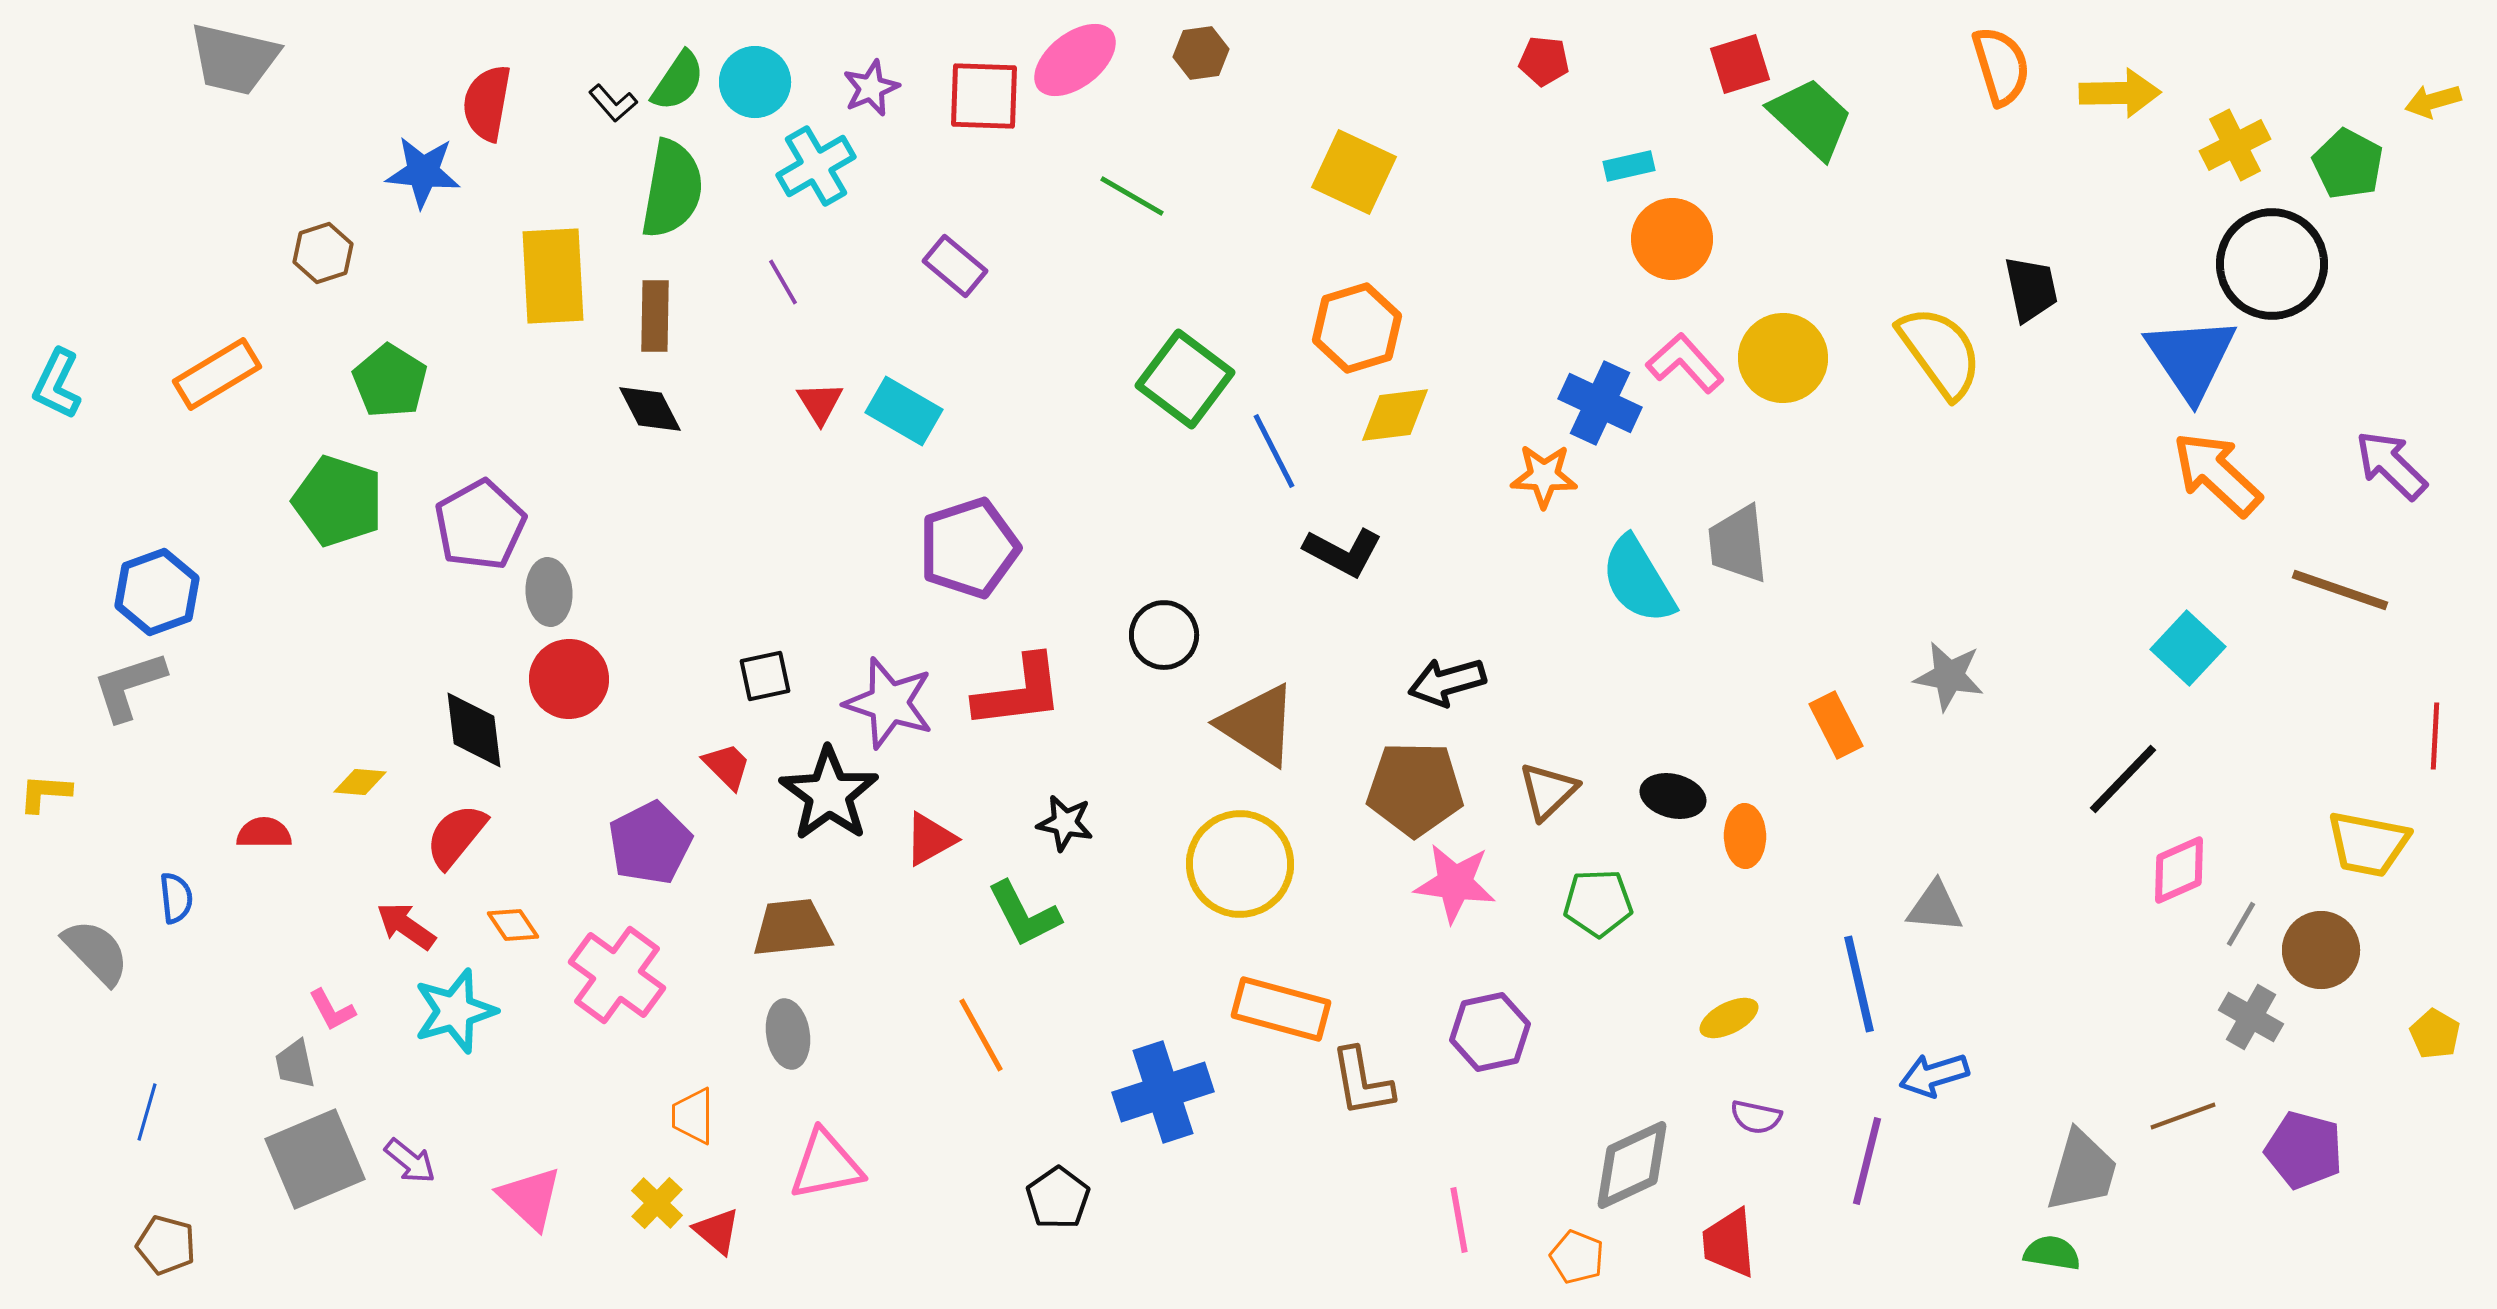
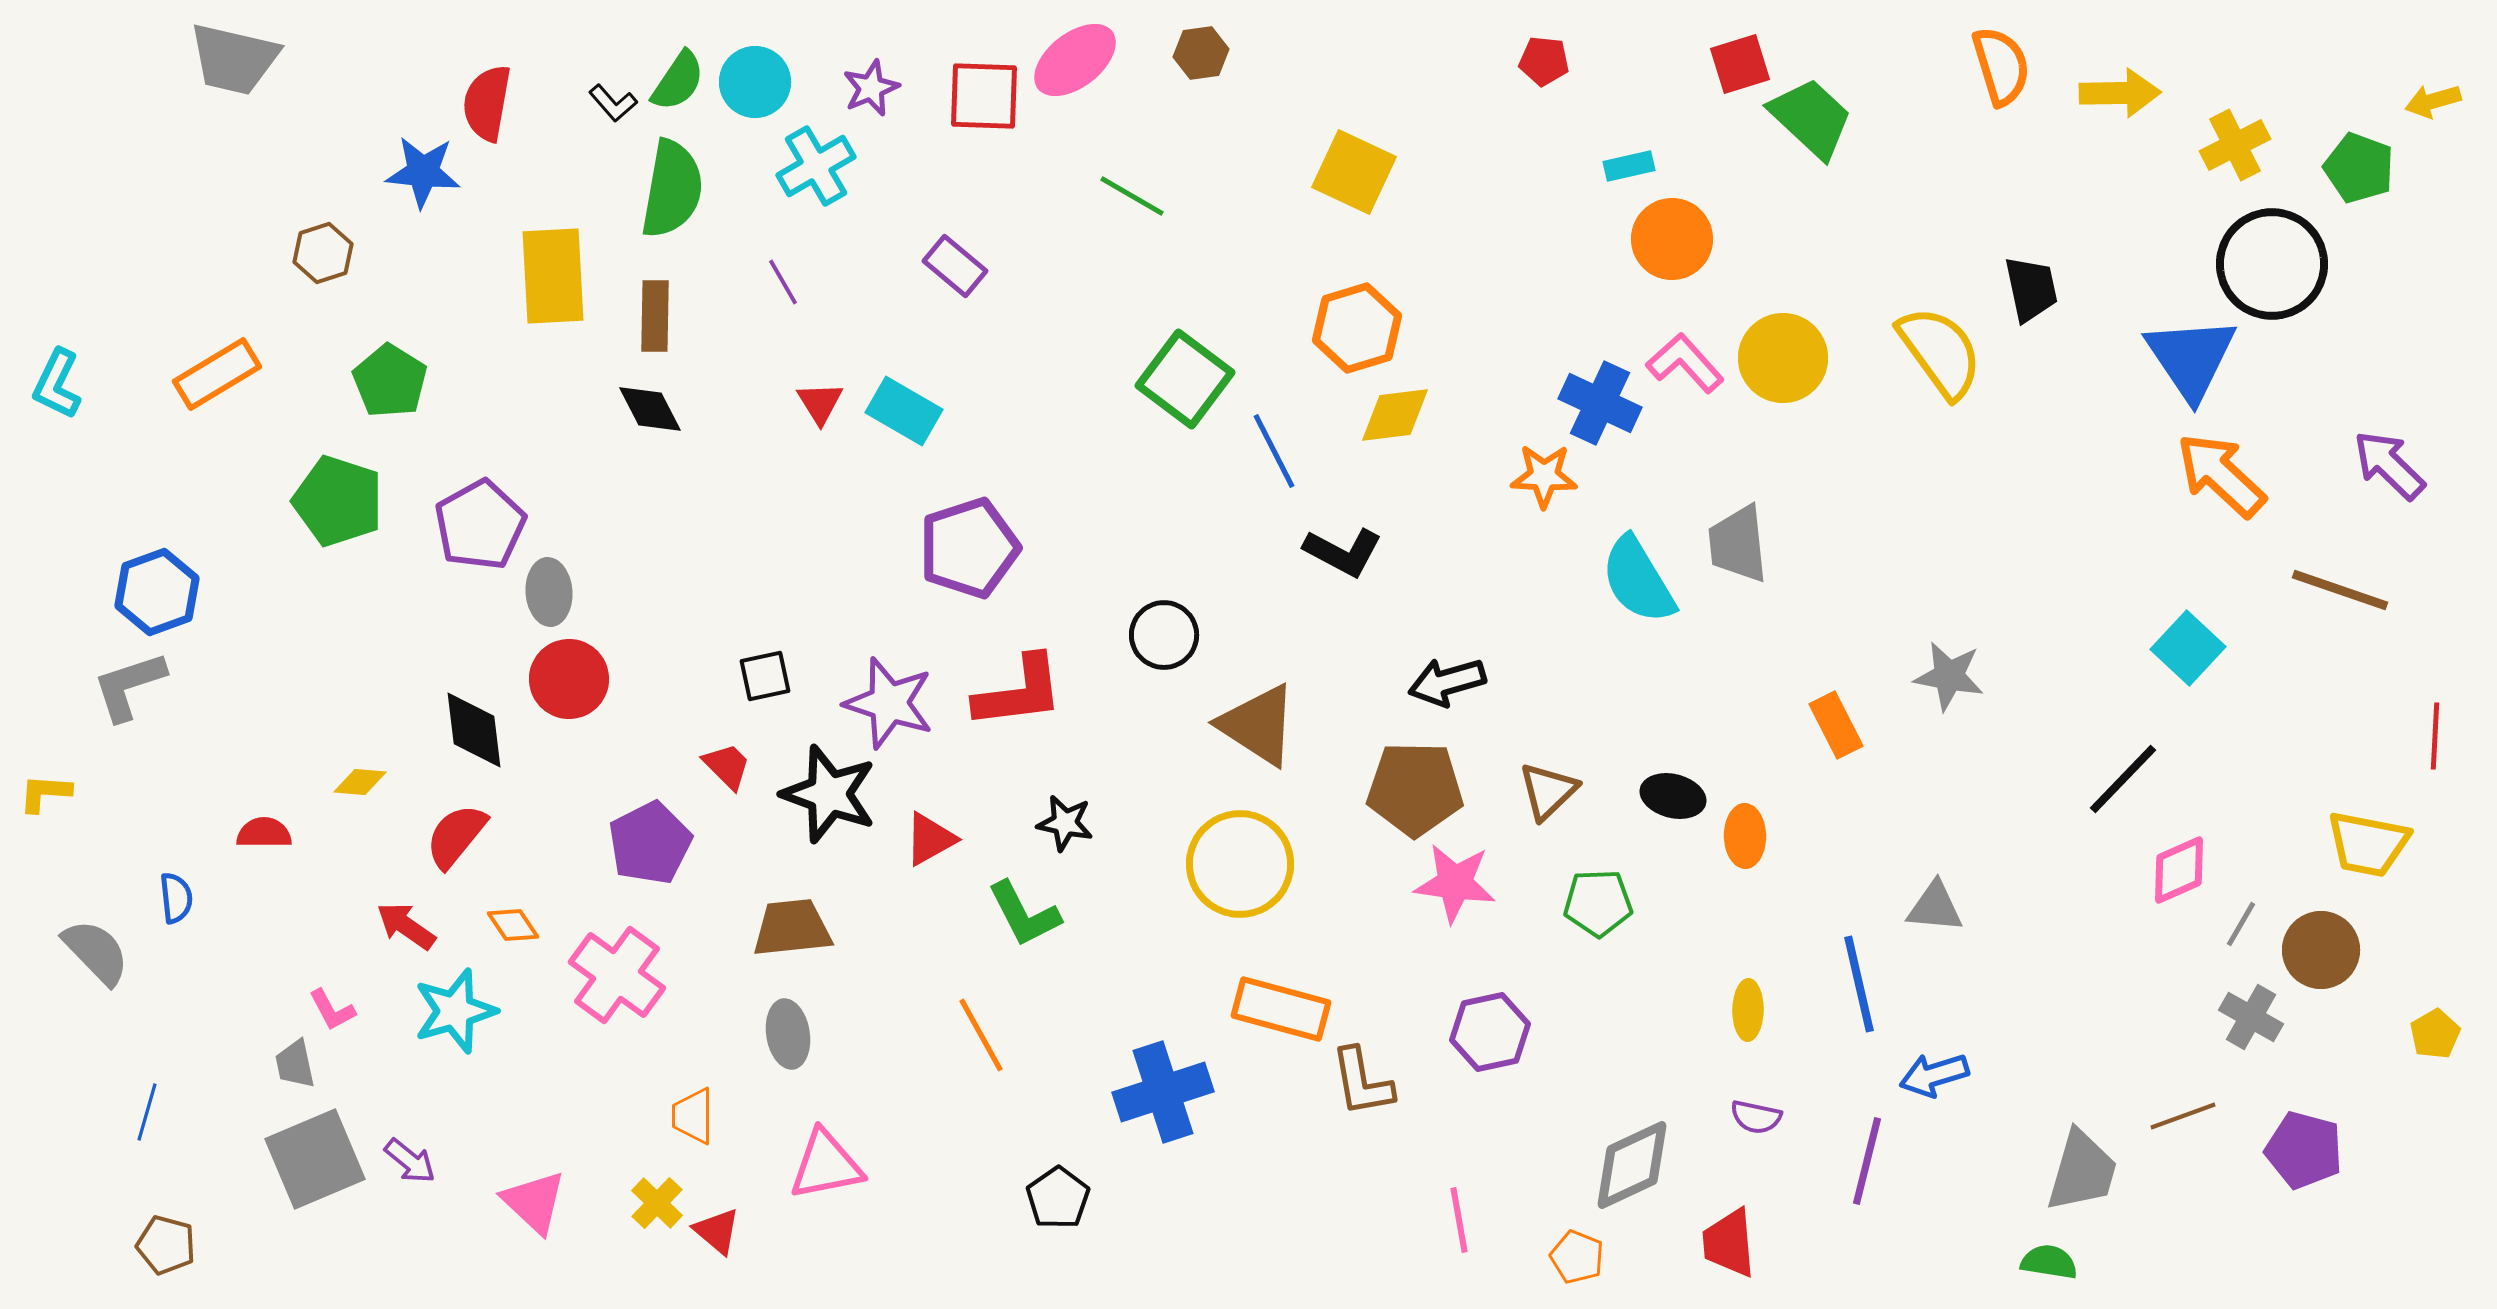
green pentagon at (2348, 164): moved 11 px right, 4 px down; rotated 8 degrees counterclockwise
purple arrow at (2391, 465): moved 2 px left
orange arrow at (2217, 474): moved 4 px right, 1 px down
black star at (829, 794): rotated 16 degrees counterclockwise
yellow ellipse at (1729, 1018): moved 19 px right, 8 px up; rotated 62 degrees counterclockwise
yellow pentagon at (2435, 1034): rotated 12 degrees clockwise
pink triangle at (530, 1198): moved 4 px right, 4 px down
green semicircle at (2052, 1253): moved 3 px left, 9 px down
